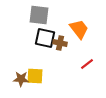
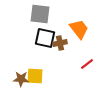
gray square: moved 1 px right, 1 px up
brown cross: rotated 24 degrees counterclockwise
